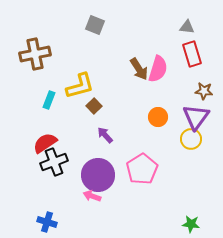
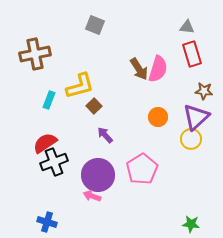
purple triangle: rotated 12 degrees clockwise
